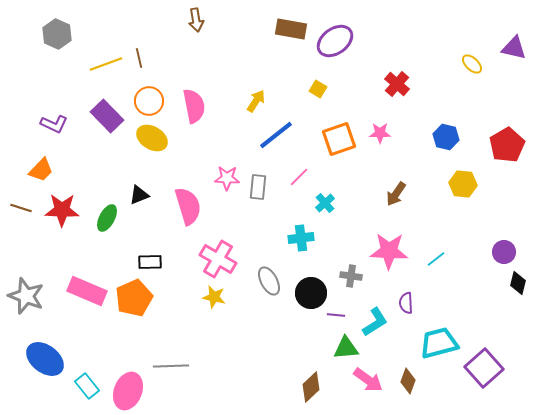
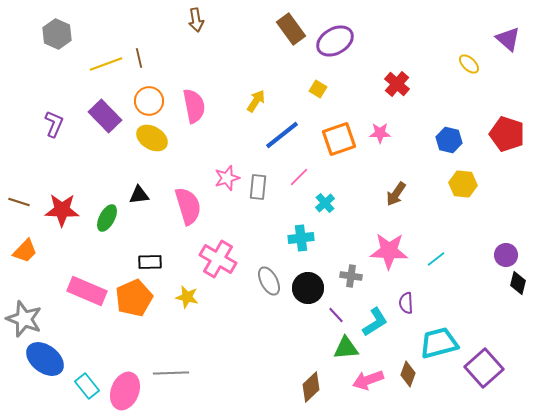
brown rectangle at (291, 29): rotated 44 degrees clockwise
purple ellipse at (335, 41): rotated 6 degrees clockwise
purple triangle at (514, 48): moved 6 px left, 9 px up; rotated 28 degrees clockwise
yellow ellipse at (472, 64): moved 3 px left
purple rectangle at (107, 116): moved 2 px left
purple L-shape at (54, 124): rotated 92 degrees counterclockwise
blue line at (276, 135): moved 6 px right
blue hexagon at (446, 137): moved 3 px right, 3 px down
red pentagon at (507, 145): moved 11 px up; rotated 24 degrees counterclockwise
orange trapezoid at (41, 170): moved 16 px left, 81 px down
pink star at (227, 178): rotated 20 degrees counterclockwise
black triangle at (139, 195): rotated 15 degrees clockwise
brown line at (21, 208): moved 2 px left, 6 px up
purple circle at (504, 252): moved 2 px right, 3 px down
black circle at (311, 293): moved 3 px left, 5 px up
gray star at (26, 296): moved 2 px left, 23 px down
yellow star at (214, 297): moved 27 px left
purple line at (336, 315): rotated 42 degrees clockwise
gray line at (171, 366): moved 7 px down
pink arrow at (368, 380): rotated 124 degrees clockwise
brown diamond at (408, 381): moved 7 px up
pink ellipse at (128, 391): moved 3 px left
